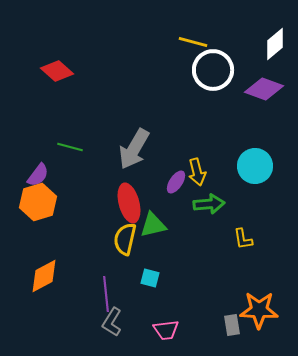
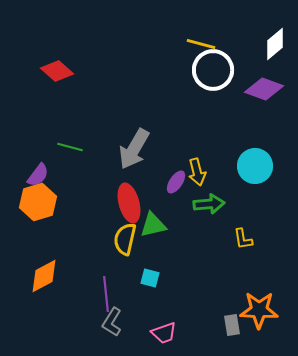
yellow line: moved 8 px right, 2 px down
pink trapezoid: moved 2 px left, 3 px down; rotated 12 degrees counterclockwise
